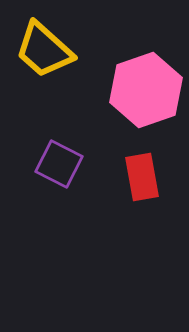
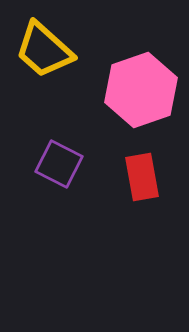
pink hexagon: moved 5 px left
